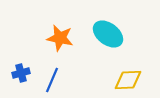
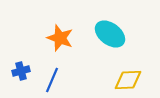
cyan ellipse: moved 2 px right
orange star: rotated 8 degrees clockwise
blue cross: moved 2 px up
